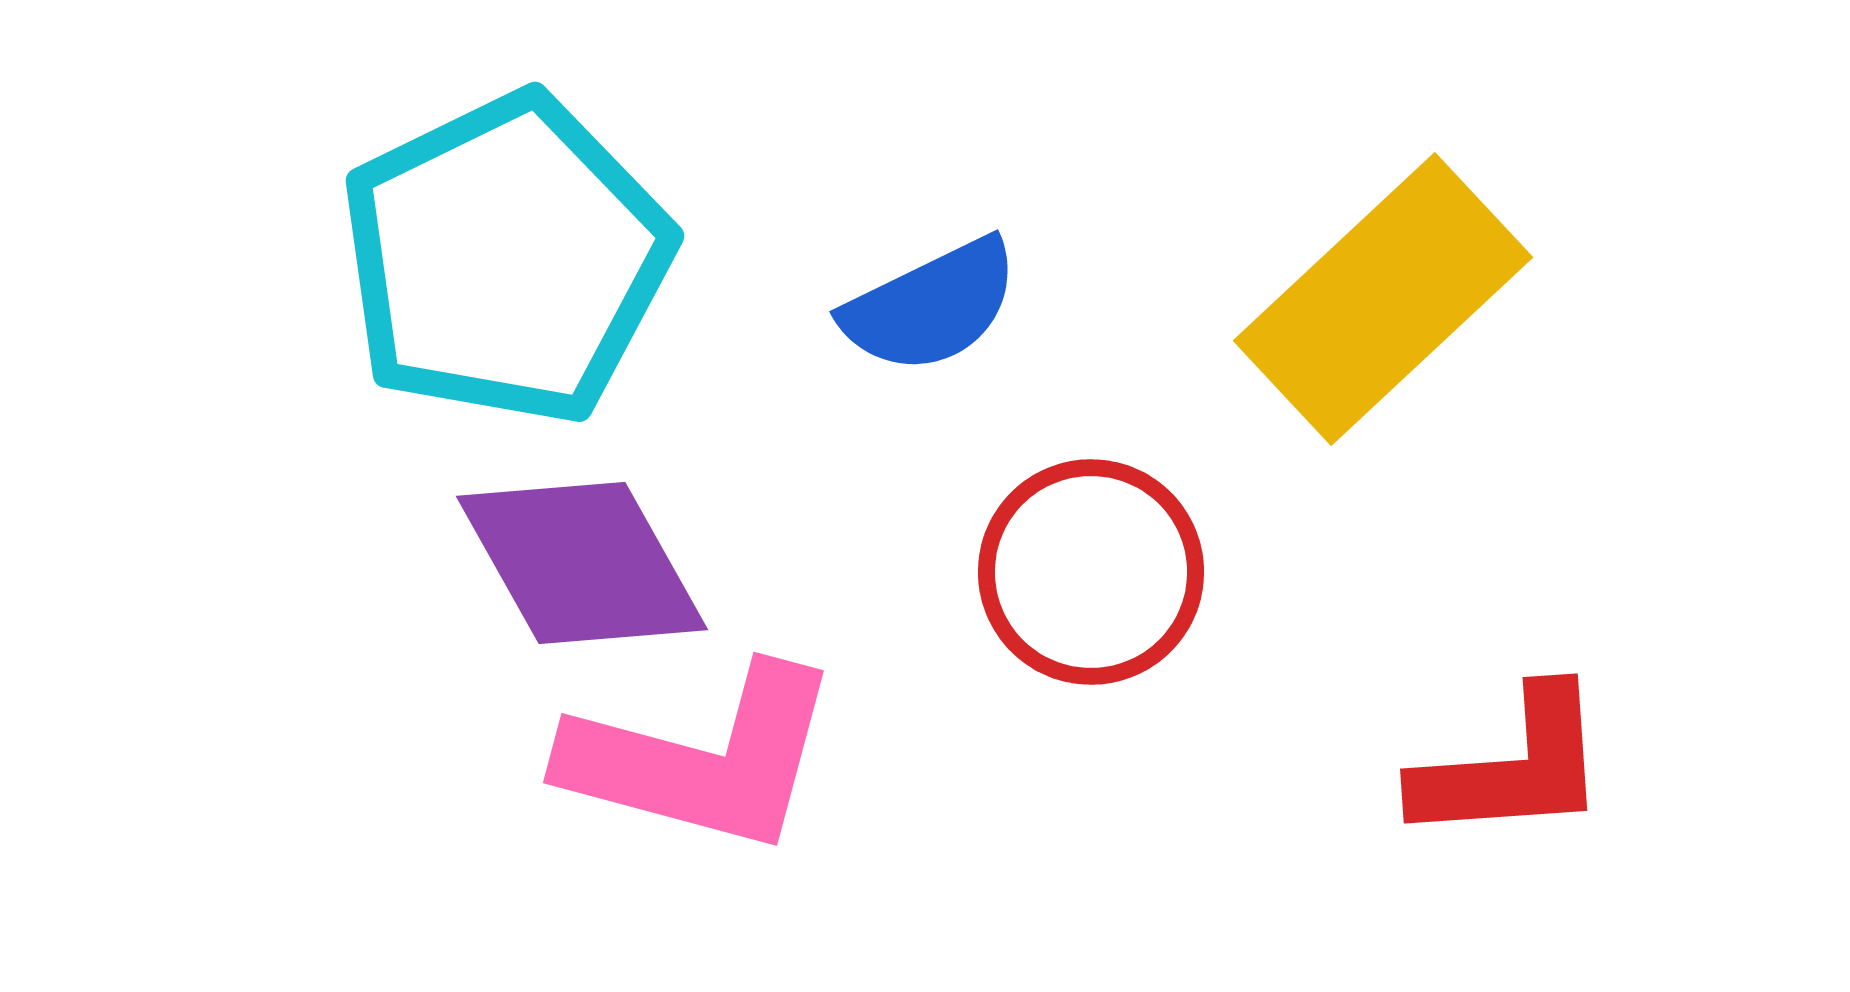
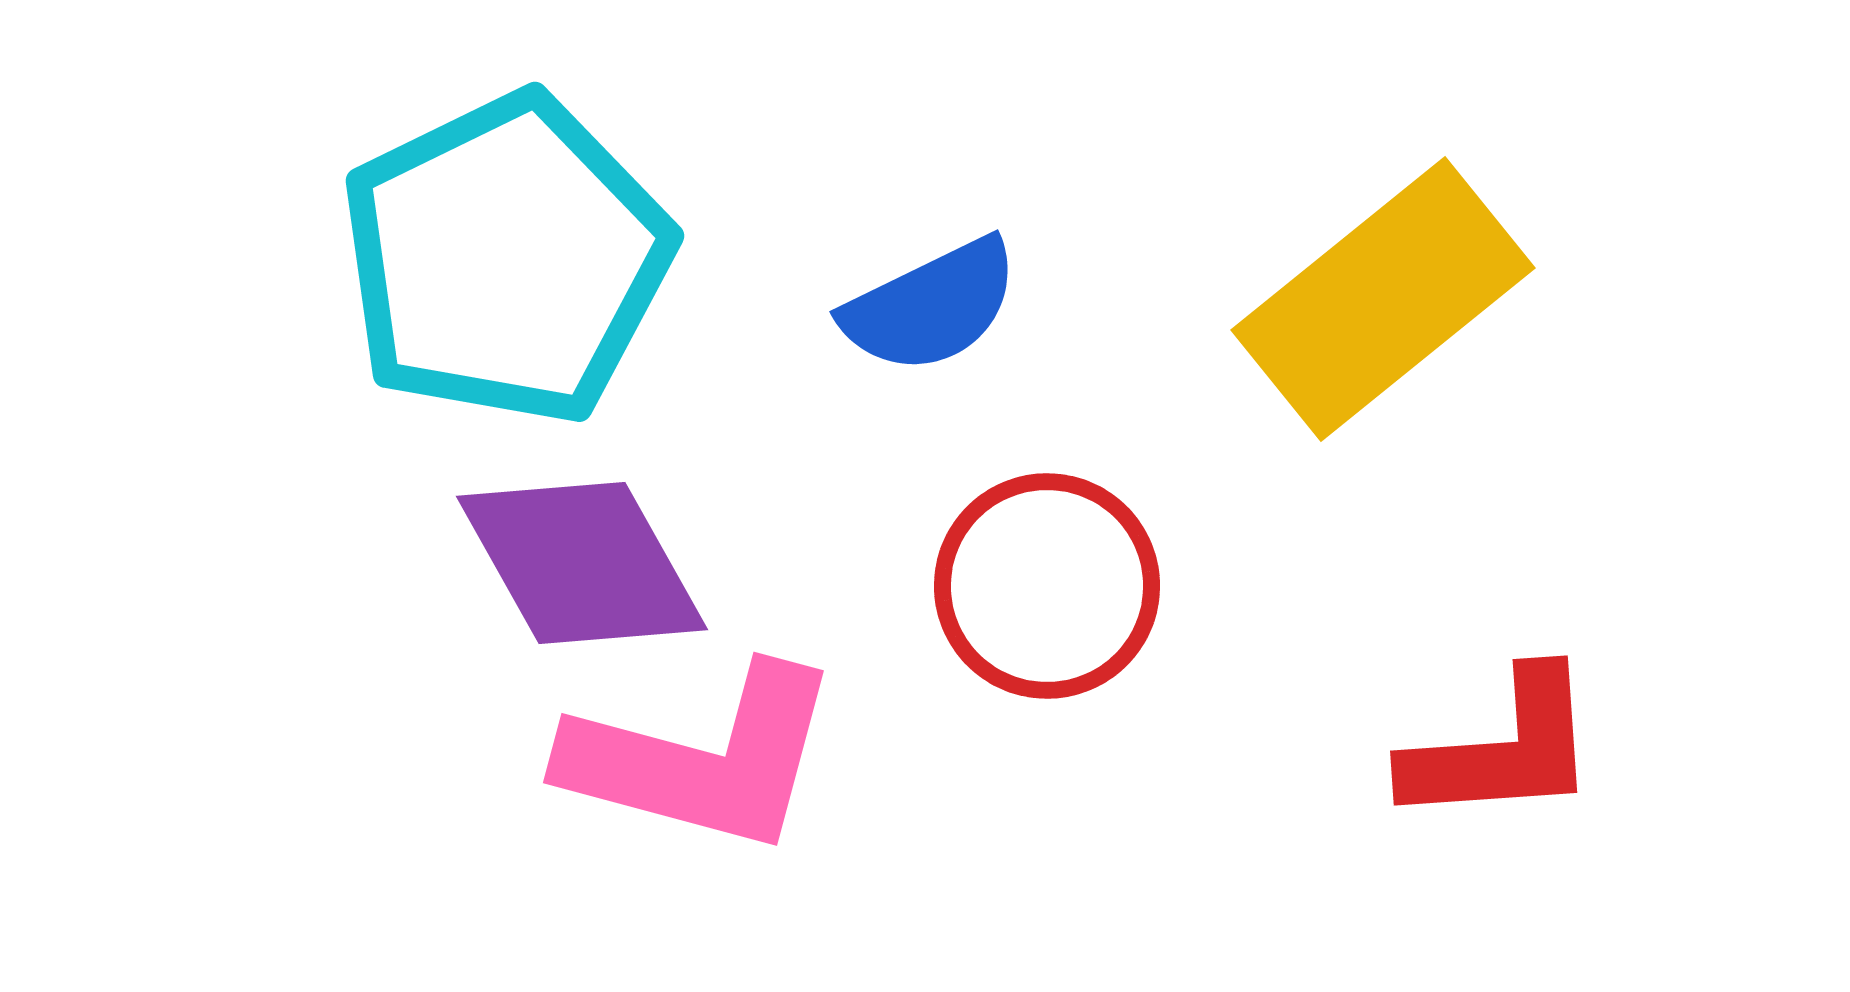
yellow rectangle: rotated 4 degrees clockwise
red circle: moved 44 px left, 14 px down
red L-shape: moved 10 px left, 18 px up
